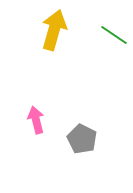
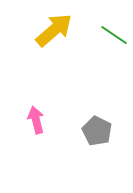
yellow arrow: rotated 33 degrees clockwise
gray pentagon: moved 15 px right, 8 px up
